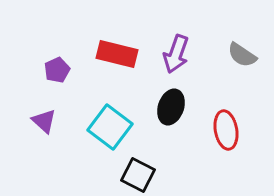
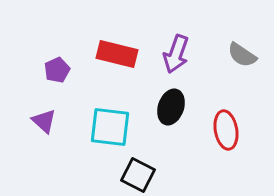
cyan square: rotated 30 degrees counterclockwise
